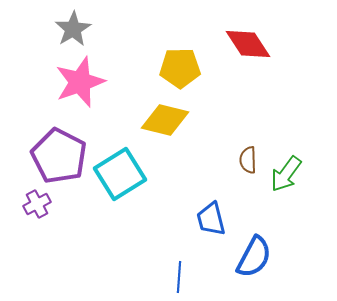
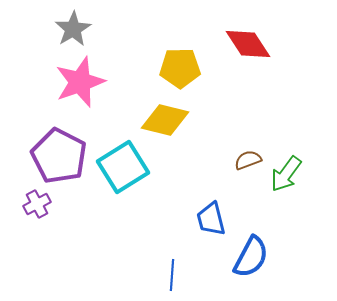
brown semicircle: rotated 72 degrees clockwise
cyan square: moved 3 px right, 7 px up
blue semicircle: moved 3 px left
blue line: moved 7 px left, 2 px up
